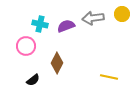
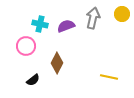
gray arrow: rotated 110 degrees clockwise
